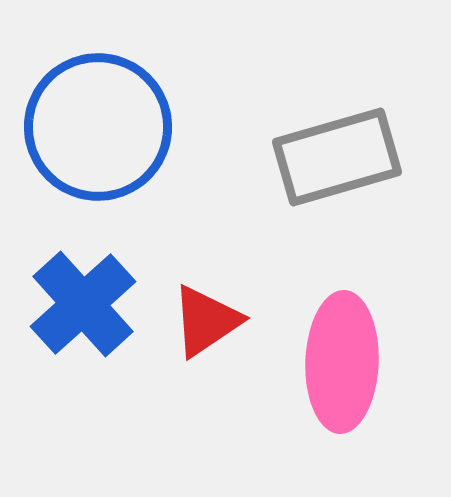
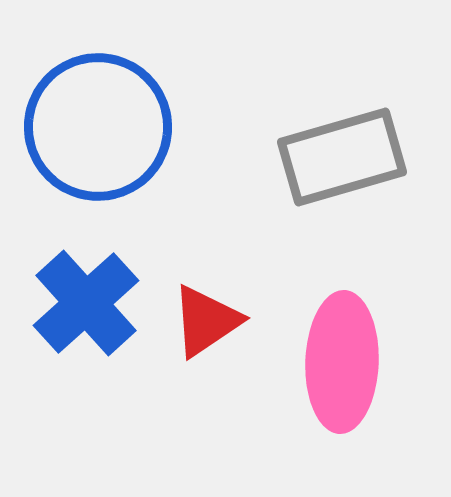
gray rectangle: moved 5 px right
blue cross: moved 3 px right, 1 px up
